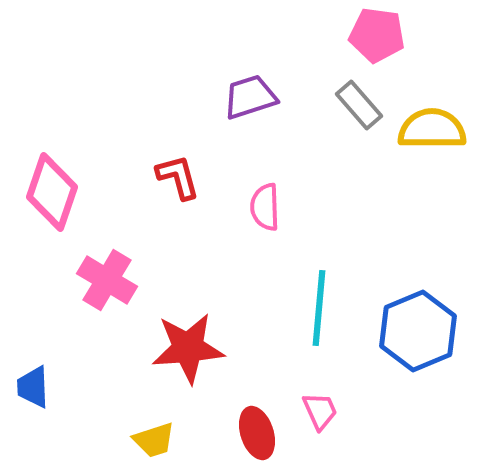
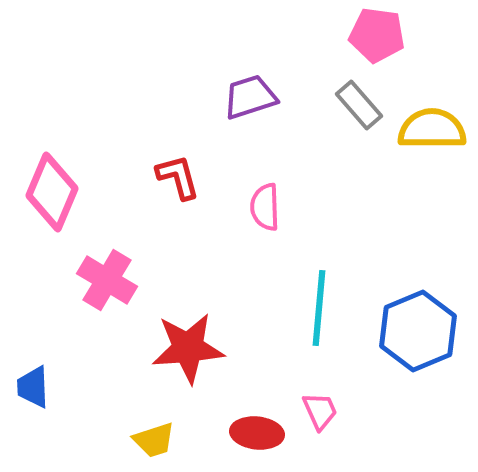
pink diamond: rotated 4 degrees clockwise
red ellipse: rotated 66 degrees counterclockwise
